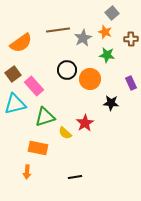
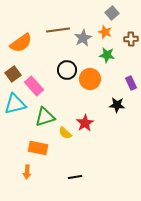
black star: moved 6 px right, 2 px down
